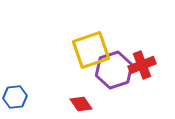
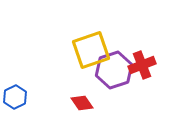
blue hexagon: rotated 20 degrees counterclockwise
red diamond: moved 1 px right, 1 px up
